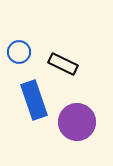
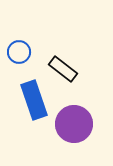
black rectangle: moved 5 px down; rotated 12 degrees clockwise
purple circle: moved 3 px left, 2 px down
